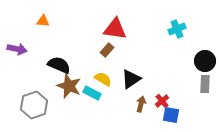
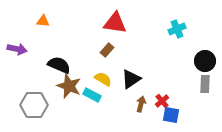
red triangle: moved 6 px up
cyan rectangle: moved 2 px down
gray hexagon: rotated 20 degrees clockwise
